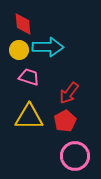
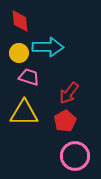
red diamond: moved 3 px left, 3 px up
yellow circle: moved 3 px down
yellow triangle: moved 5 px left, 4 px up
